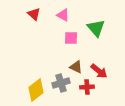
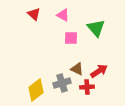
brown triangle: moved 1 px right, 2 px down
red arrow: rotated 72 degrees counterclockwise
gray cross: moved 1 px right
